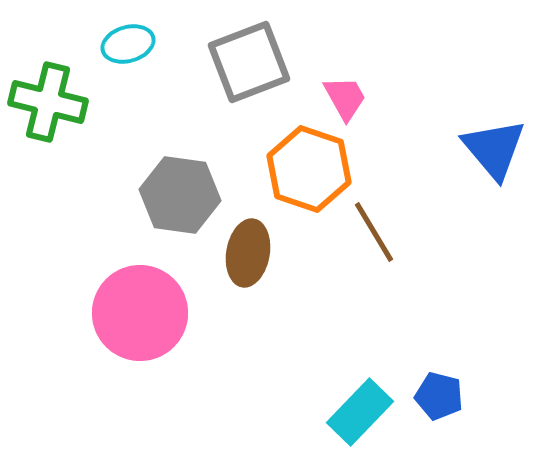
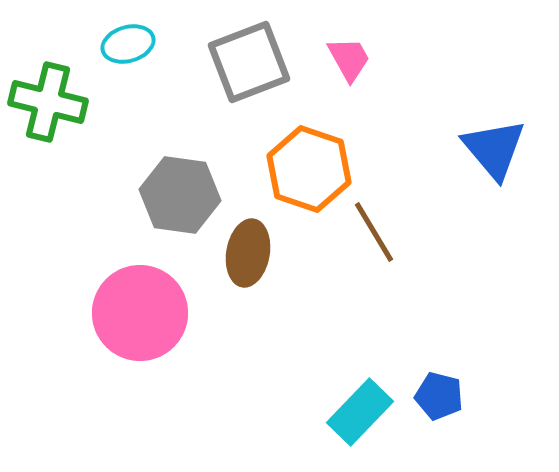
pink trapezoid: moved 4 px right, 39 px up
